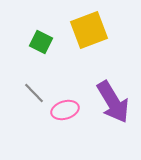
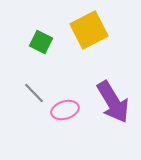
yellow square: rotated 6 degrees counterclockwise
